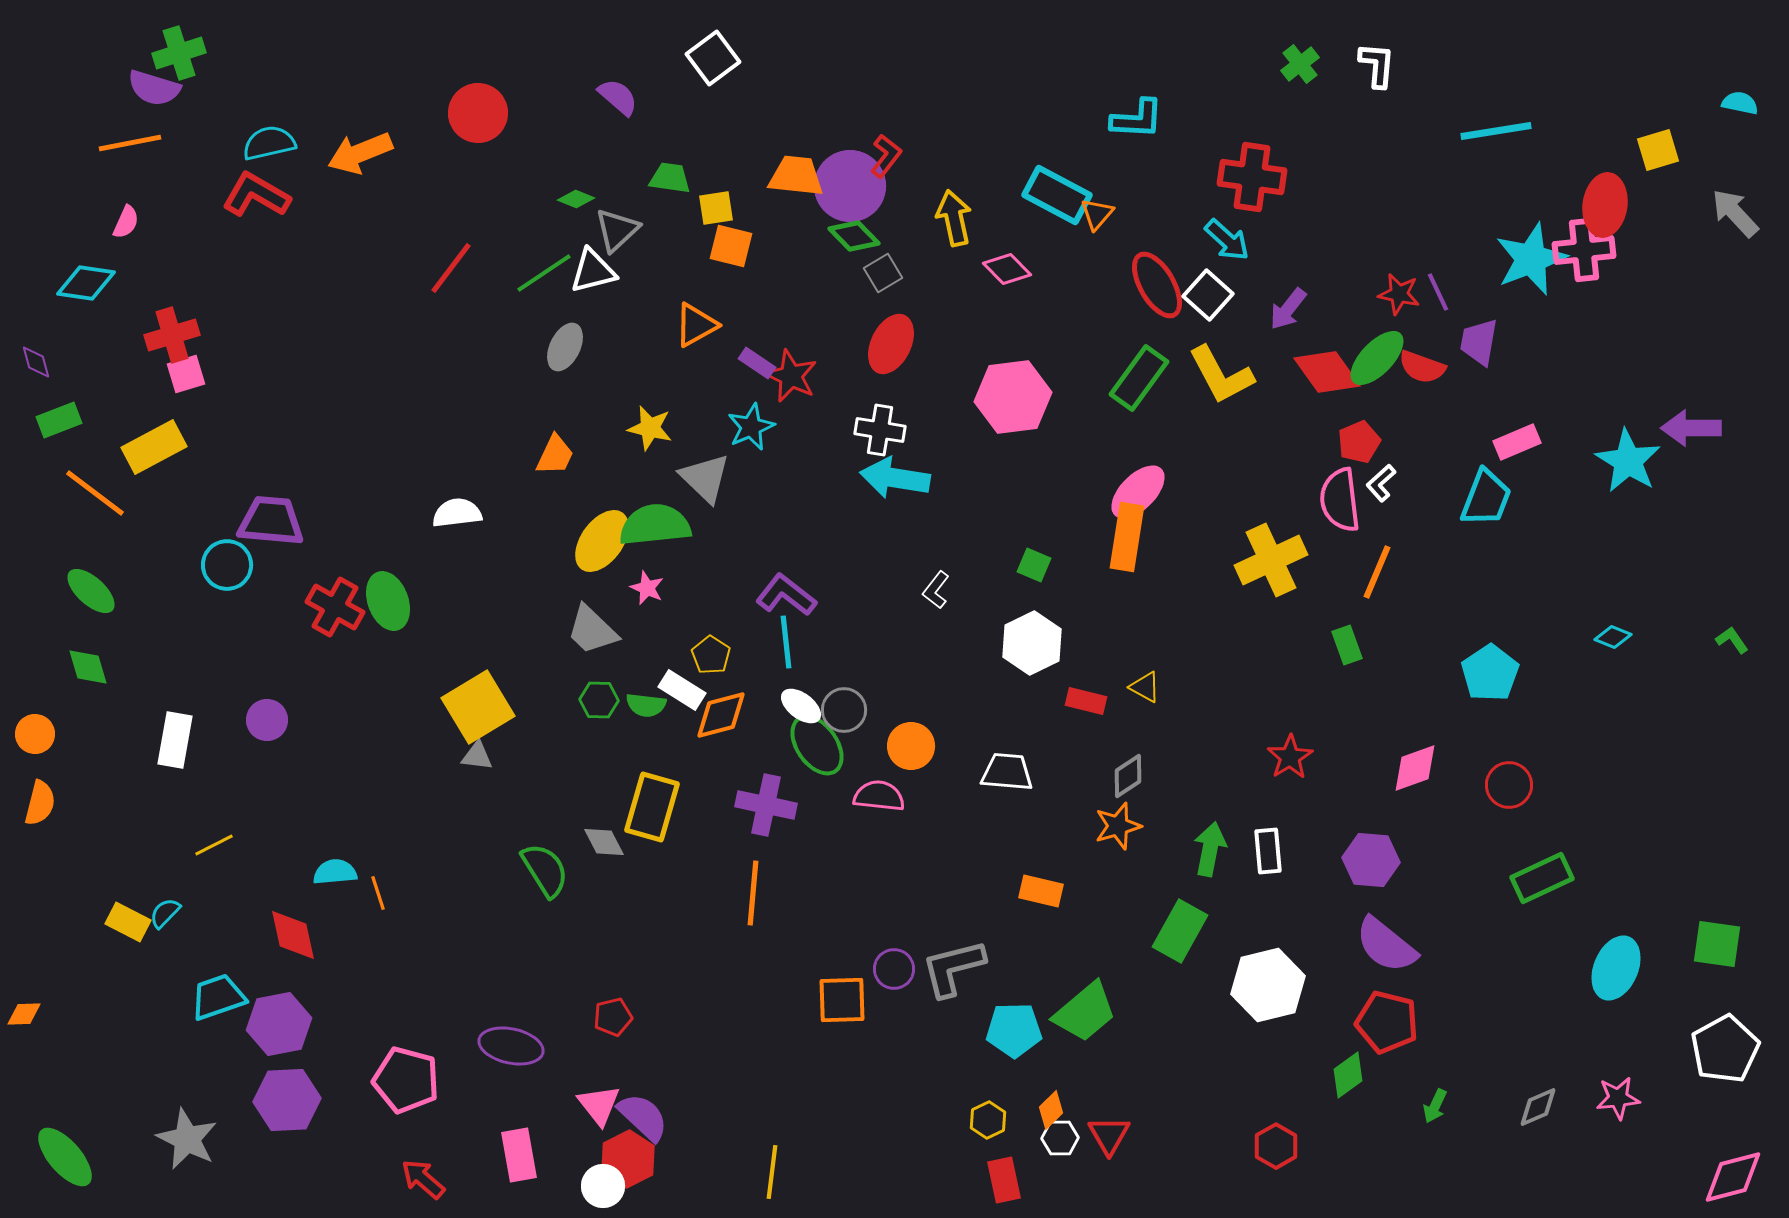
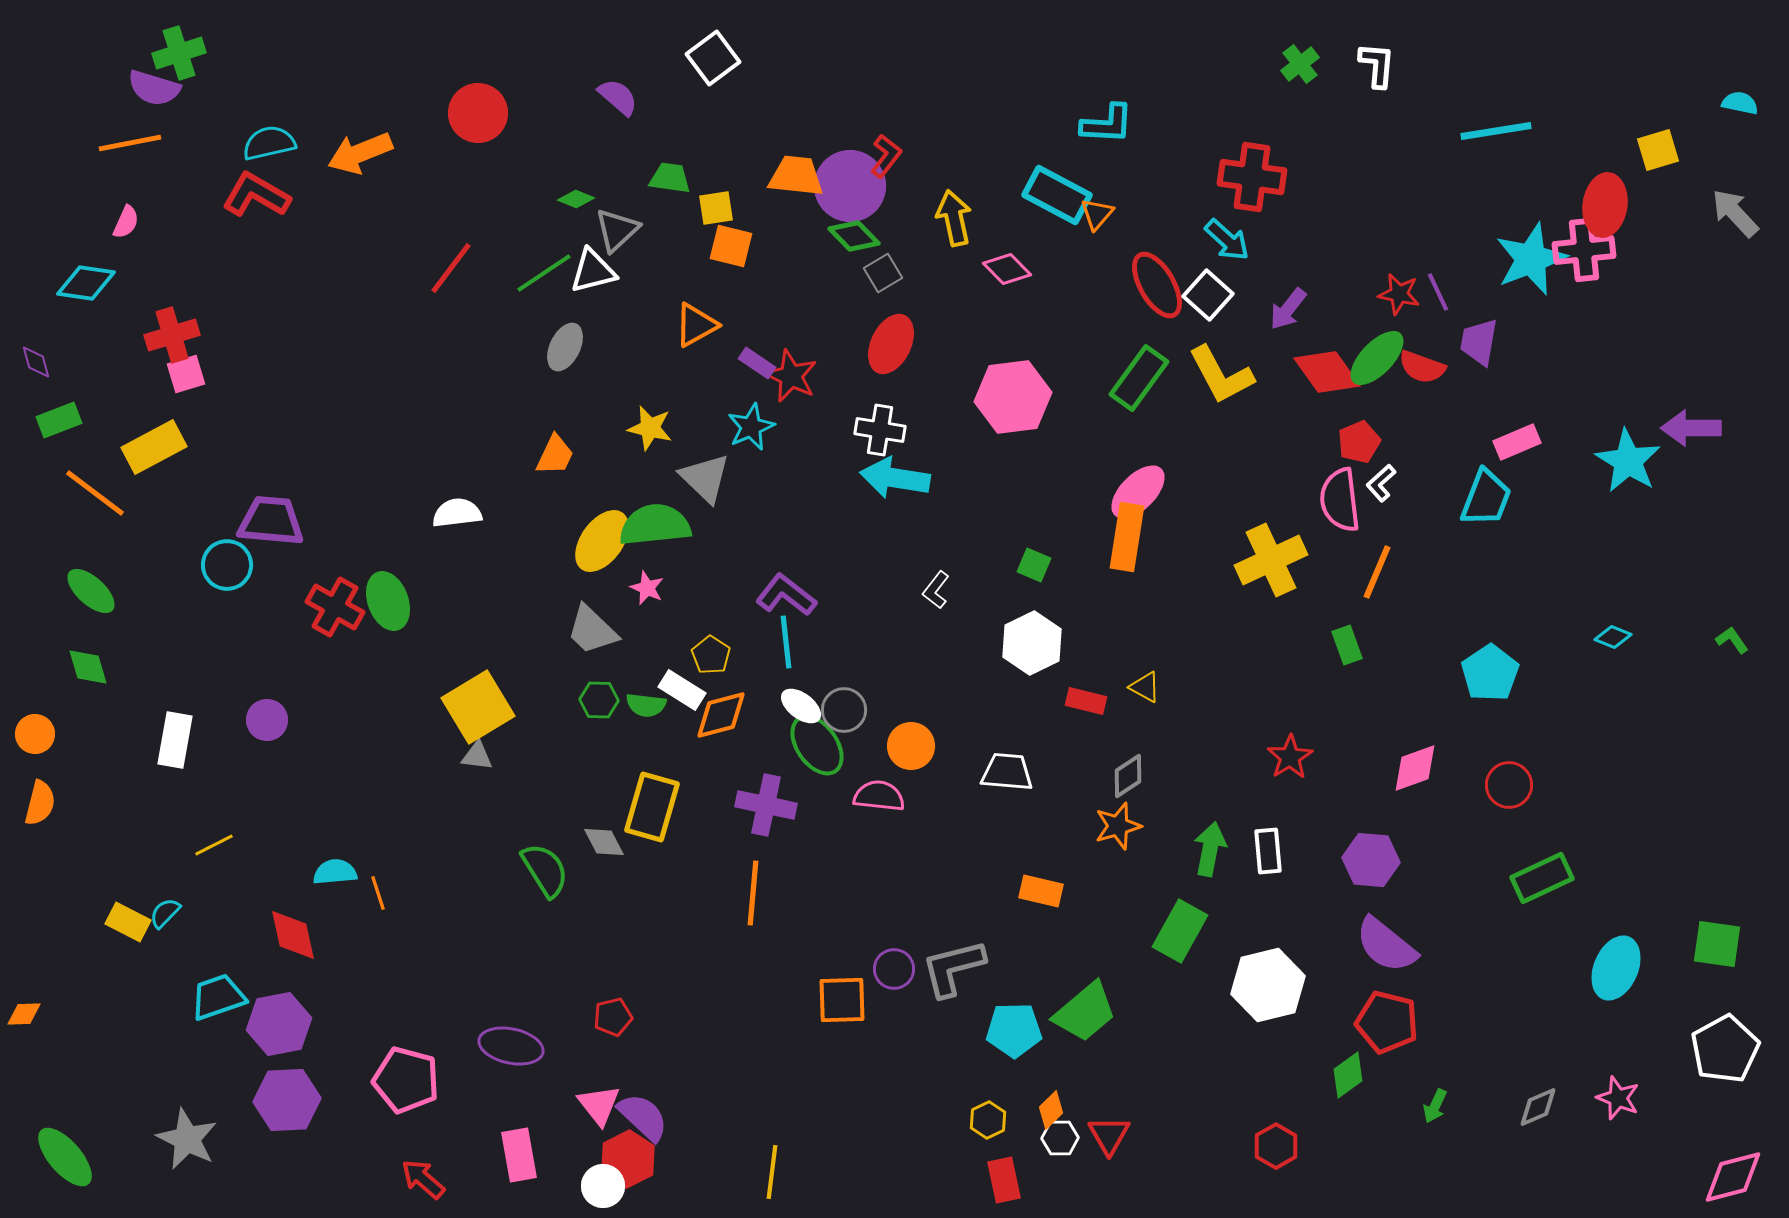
cyan L-shape at (1137, 119): moved 30 px left, 5 px down
pink star at (1618, 1098): rotated 27 degrees clockwise
